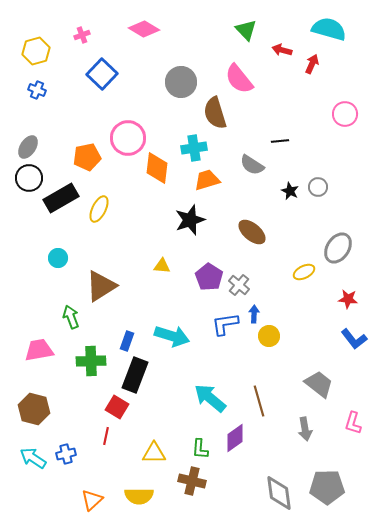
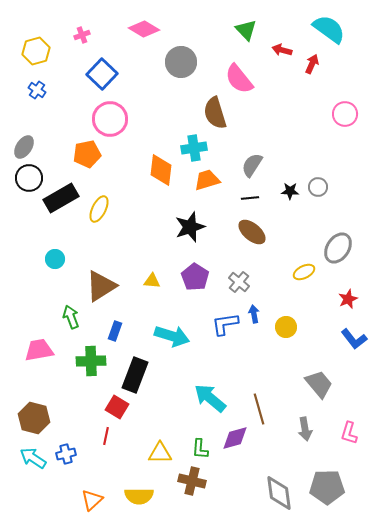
cyan semicircle at (329, 29): rotated 20 degrees clockwise
gray circle at (181, 82): moved 20 px up
blue cross at (37, 90): rotated 12 degrees clockwise
pink circle at (128, 138): moved 18 px left, 19 px up
black line at (280, 141): moved 30 px left, 57 px down
gray ellipse at (28, 147): moved 4 px left
orange pentagon at (87, 157): moved 3 px up
gray semicircle at (252, 165): rotated 90 degrees clockwise
orange diamond at (157, 168): moved 4 px right, 2 px down
black star at (290, 191): rotated 24 degrees counterclockwise
black star at (190, 220): moved 7 px down
cyan circle at (58, 258): moved 3 px left, 1 px down
yellow triangle at (162, 266): moved 10 px left, 15 px down
purple pentagon at (209, 277): moved 14 px left
gray cross at (239, 285): moved 3 px up
red star at (348, 299): rotated 30 degrees counterclockwise
blue arrow at (254, 314): rotated 12 degrees counterclockwise
yellow circle at (269, 336): moved 17 px right, 9 px up
blue rectangle at (127, 341): moved 12 px left, 10 px up
gray trapezoid at (319, 384): rotated 12 degrees clockwise
brown line at (259, 401): moved 8 px down
brown hexagon at (34, 409): moved 9 px down
pink L-shape at (353, 423): moved 4 px left, 10 px down
purple diamond at (235, 438): rotated 20 degrees clockwise
yellow triangle at (154, 453): moved 6 px right
